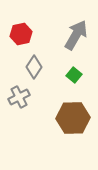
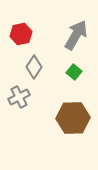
green square: moved 3 px up
